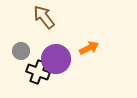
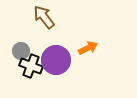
orange arrow: moved 1 px left
purple circle: moved 1 px down
black cross: moved 7 px left, 6 px up
